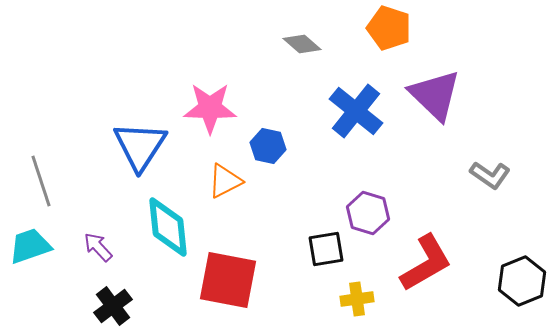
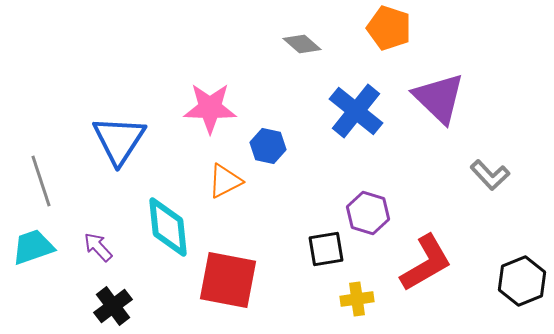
purple triangle: moved 4 px right, 3 px down
blue triangle: moved 21 px left, 6 px up
gray L-shape: rotated 12 degrees clockwise
cyan trapezoid: moved 3 px right, 1 px down
